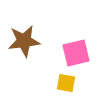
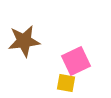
pink square: moved 8 px down; rotated 12 degrees counterclockwise
